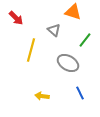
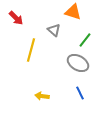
gray ellipse: moved 10 px right
